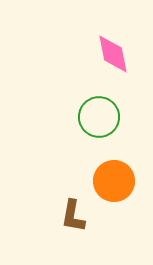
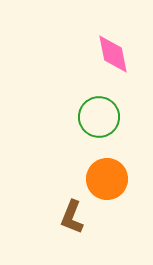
orange circle: moved 7 px left, 2 px up
brown L-shape: moved 1 px left, 1 px down; rotated 12 degrees clockwise
